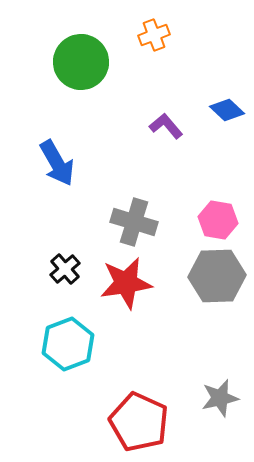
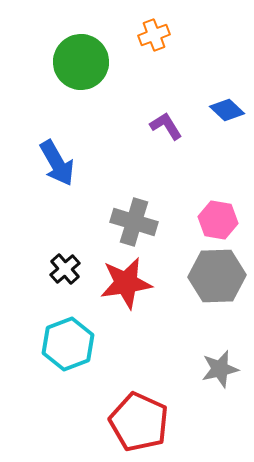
purple L-shape: rotated 8 degrees clockwise
gray star: moved 29 px up
